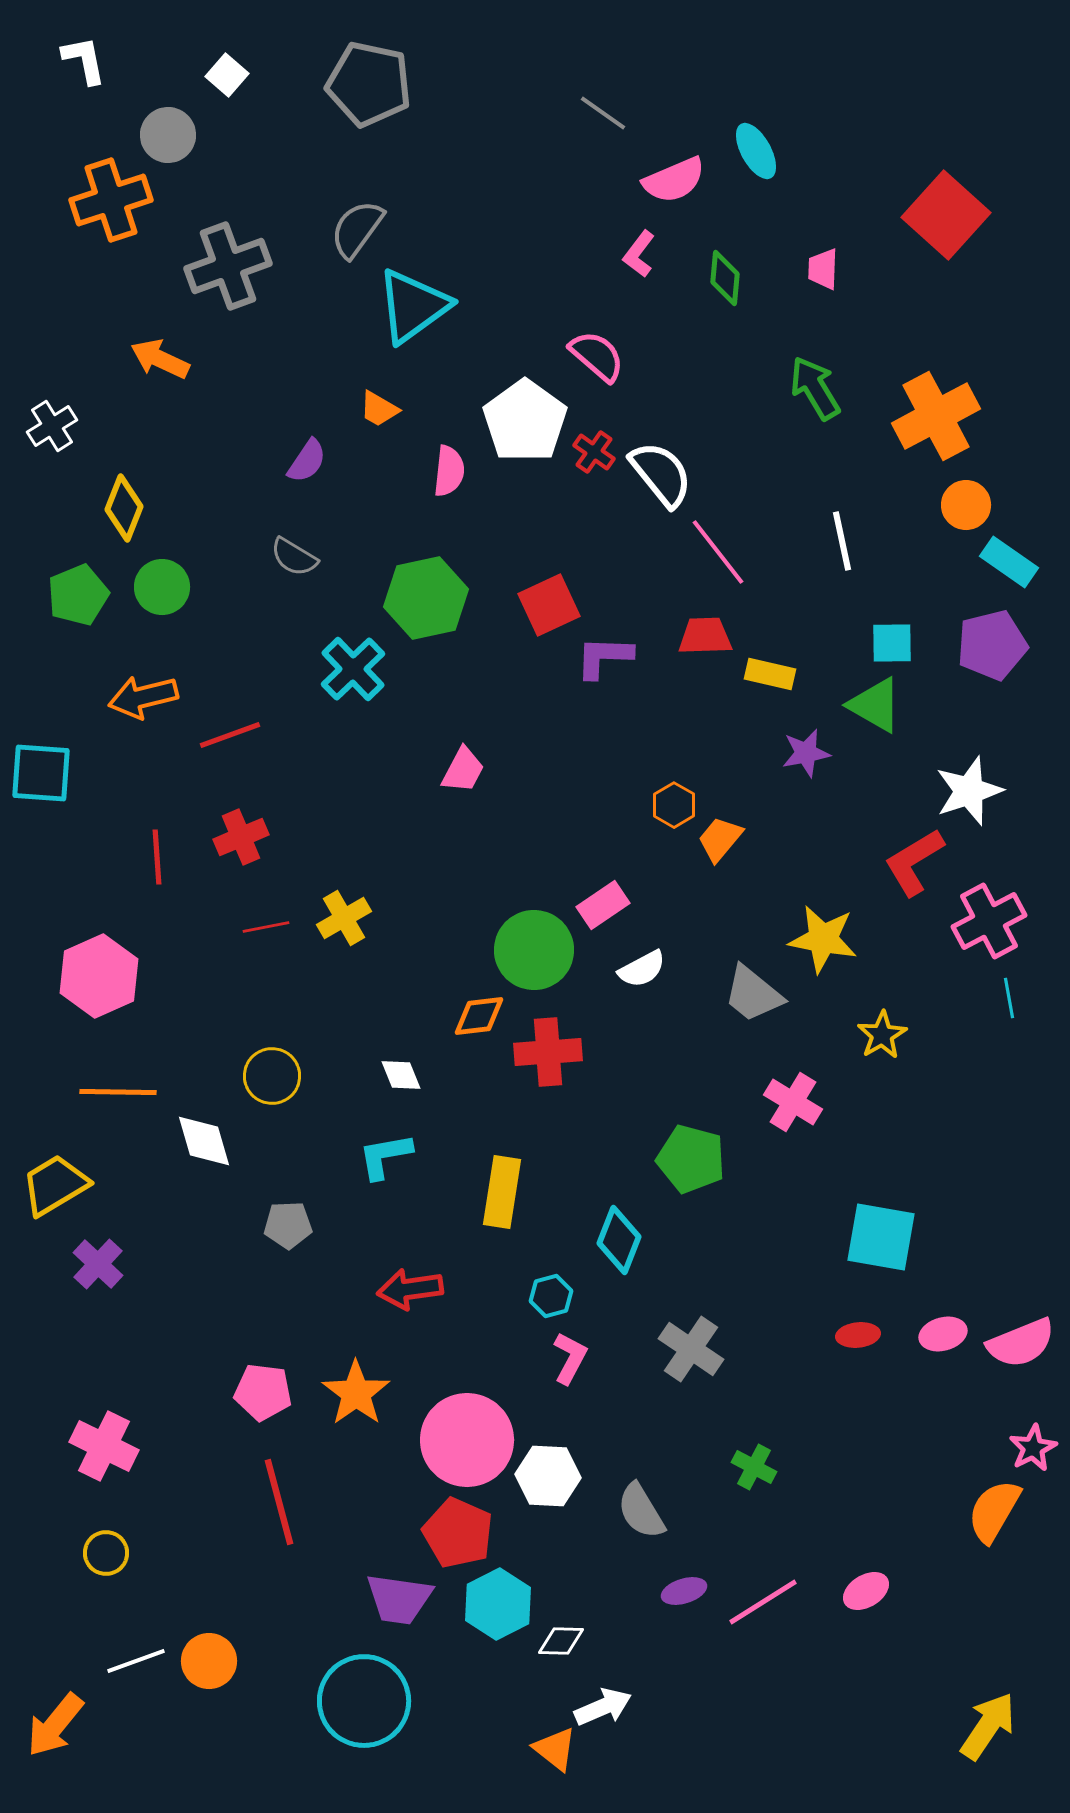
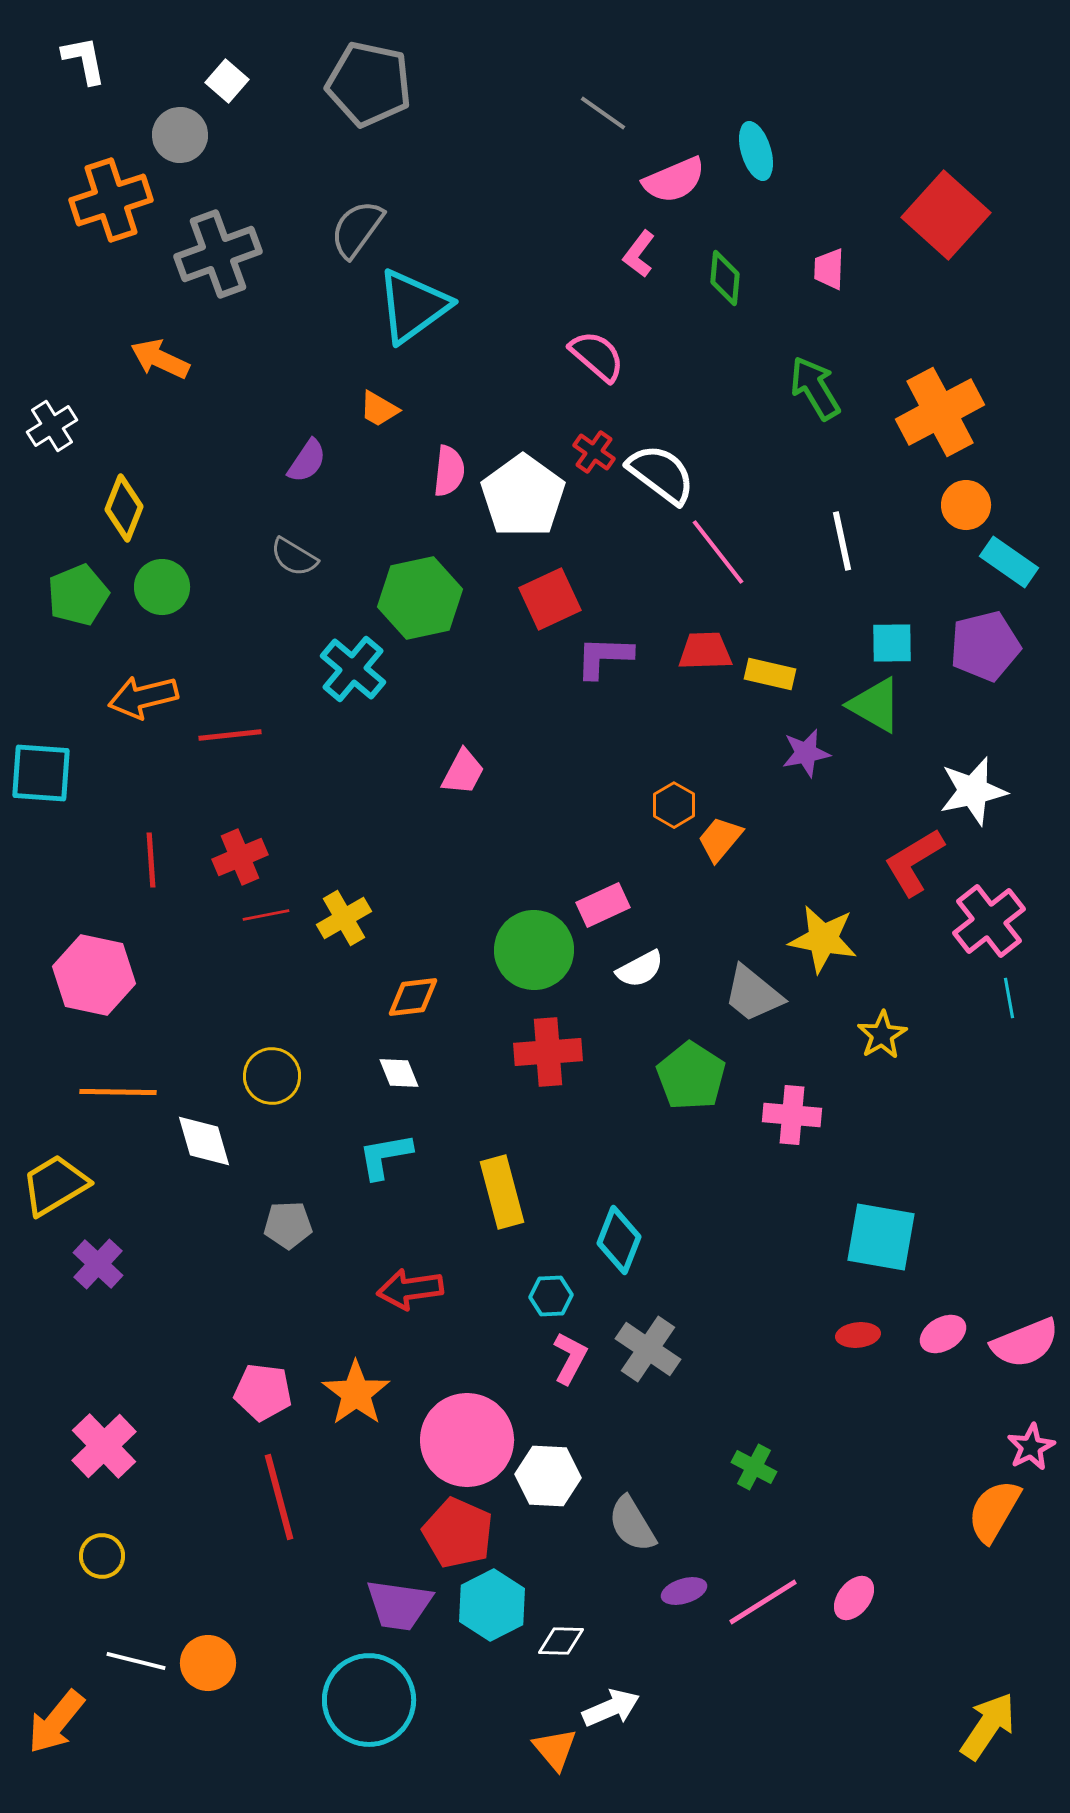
white square at (227, 75): moved 6 px down
gray circle at (168, 135): moved 12 px right
cyan ellipse at (756, 151): rotated 12 degrees clockwise
gray cross at (228, 266): moved 10 px left, 12 px up
pink trapezoid at (823, 269): moved 6 px right
orange cross at (936, 416): moved 4 px right, 4 px up
white pentagon at (525, 421): moved 2 px left, 75 px down
white semicircle at (661, 474): rotated 14 degrees counterclockwise
green hexagon at (426, 598): moved 6 px left
red square at (549, 605): moved 1 px right, 6 px up
red trapezoid at (705, 636): moved 15 px down
purple pentagon at (992, 645): moved 7 px left, 1 px down
cyan cross at (353, 669): rotated 6 degrees counterclockwise
red line at (230, 735): rotated 14 degrees clockwise
pink trapezoid at (463, 770): moved 2 px down
white star at (969, 791): moved 4 px right; rotated 6 degrees clockwise
red cross at (241, 837): moved 1 px left, 20 px down
red line at (157, 857): moved 6 px left, 3 px down
pink rectangle at (603, 905): rotated 9 degrees clockwise
pink cross at (989, 921): rotated 10 degrees counterclockwise
red line at (266, 927): moved 12 px up
white semicircle at (642, 969): moved 2 px left
pink hexagon at (99, 976): moved 5 px left, 1 px up; rotated 24 degrees counterclockwise
orange diamond at (479, 1016): moved 66 px left, 19 px up
white diamond at (401, 1075): moved 2 px left, 2 px up
pink cross at (793, 1102): moved 1 px left, 13 px down; rotated 26 degrees counterclockwise
green pentagon at (691, 1159): moved 83 px up; rotated 18 degrees clockwise
yellow rectangle at (502, 1192): rotated 24 degrees counterclockwise
cyan hexagon at (551, 1296): rotated 12 degrees clockwise
pink ellipse at (943, 1334): rotated 15 degrees counterclockwise
pink semicircle at (1021, 1343): moved 4 px right
gray cross at (691, 1349): moved 43 px left
pink cross at (104, 1446): rotated 20 degrees clockwise
pink star at (1033, 1448): moved 2 px left, 1 px up
red line at (279, 1502): moved 5 px up
gray semicircle at (641, 1511): moved 9 px left, 13 px down
yellow circle at (106, 1553): moved 4 px left, 3 px down
pink ellipse at (866, 1591): moved 12 px left, 7 px down; rotated 21 degrees counterclockwise
purple trapezoid at (399, 1599): moved 6 px down
cyan hexagon at (498, 1604): moved 6 px left, 1 px down
white line at (136, 1661): rotated 34 degrees clockwise
orange circle at (209, 1661): moved 1 px left, 2 px down
cyan circle at (364, 1701): moved 5 px right, 1 px up
white arrow at (603, 1707): moved 8 px right, 1 px down
orange arrow at (55, 1725): moved 1 px right, 3 px up
orange triangle at (555, 1749): rotated 12 degrees clockwise
